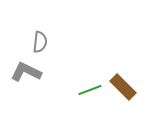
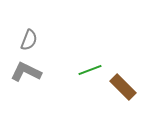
gray semicircle: moved 11 px left, 2 px up; rotated 15 degrees clockwise
green line: moved 20 px up
